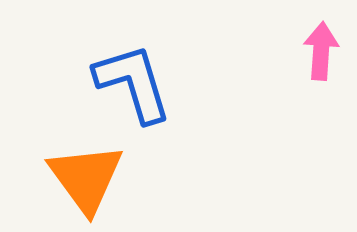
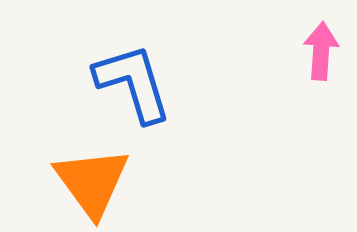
orange triangle: moved 6 px right, 4 px down
